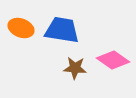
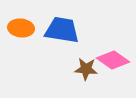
orange ellipse: rotated 15 degrees counterclockwise
brown star: moved 11 px right, 1 px down
